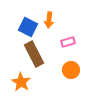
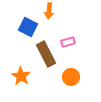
orange arrow: moved 9 px up
brown rectangle: moved 12 px right
orange circle: moved 7 px down
orange star: moved 6 px up
